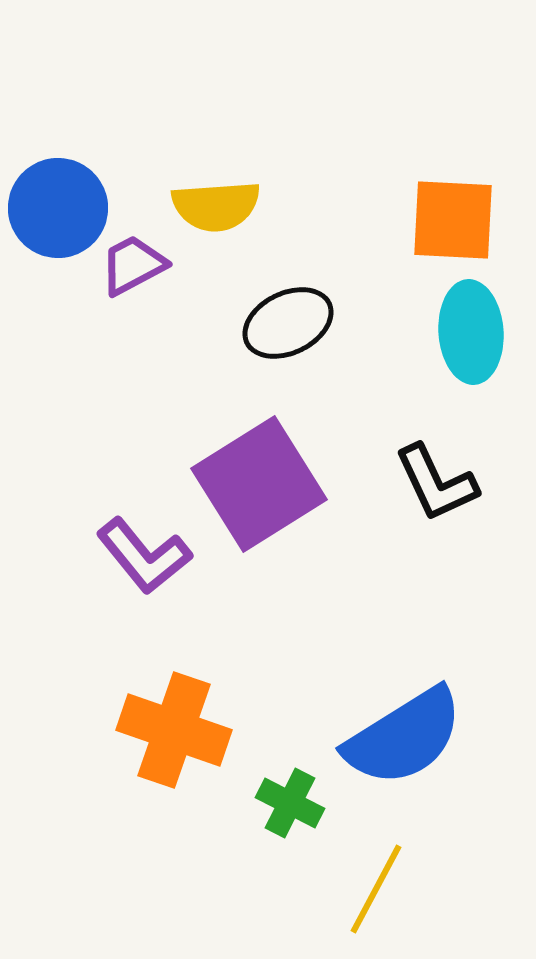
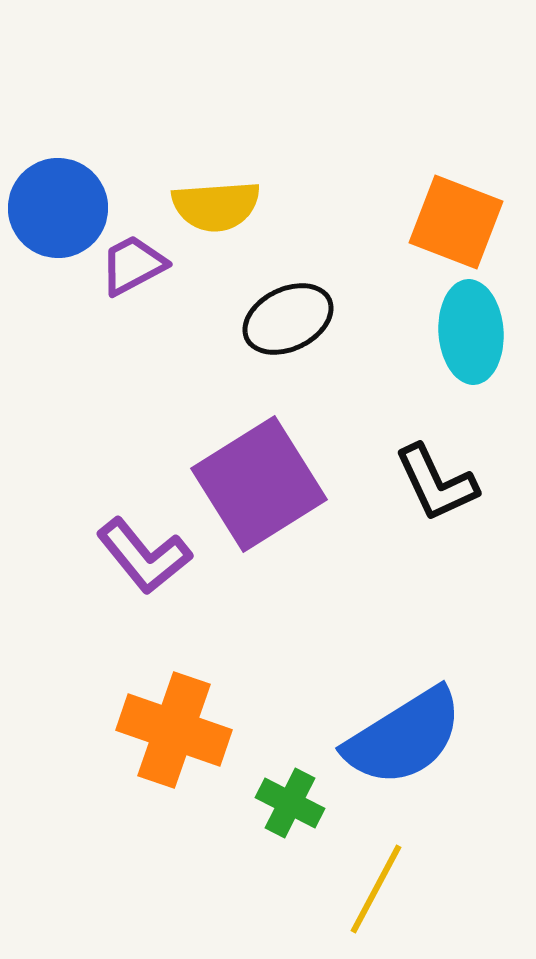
orange square: moved 3 px right, 2 px down; rotated 18 degrees clockwise
black ellipse: moved 4 px up
